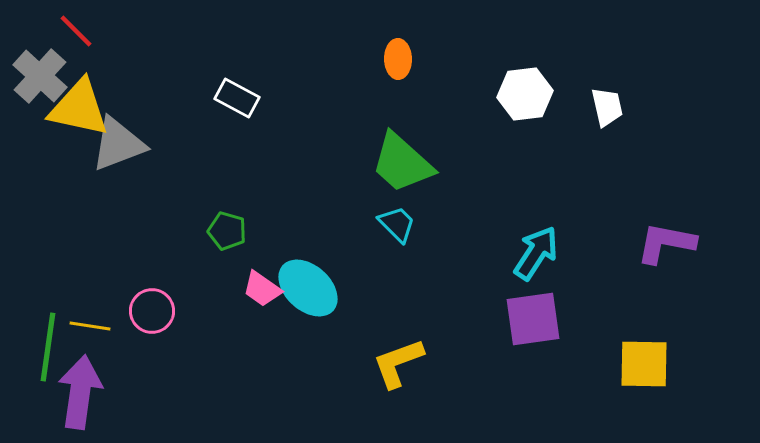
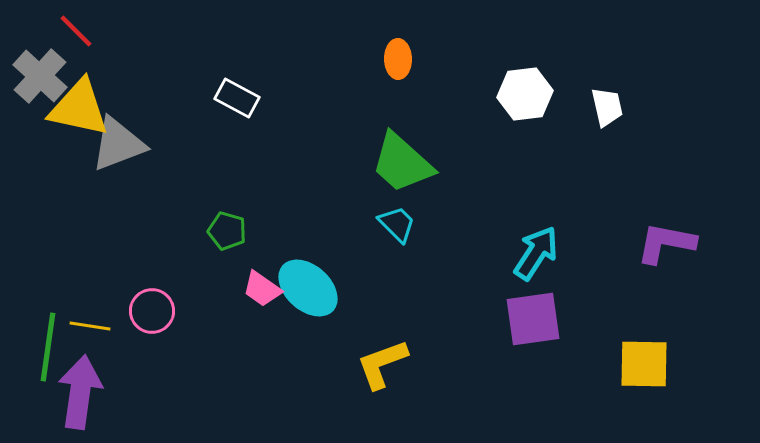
yellow L-shape: moved 16 px left, 1 px down
